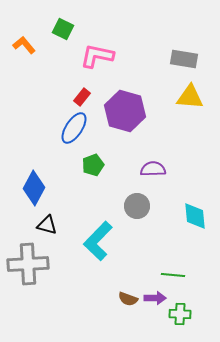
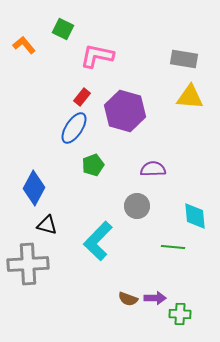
green line: moved 28 px up
